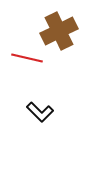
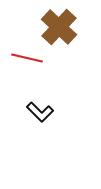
brown cross: moved 4 px up; rotated 21 degrees counterclockwise
